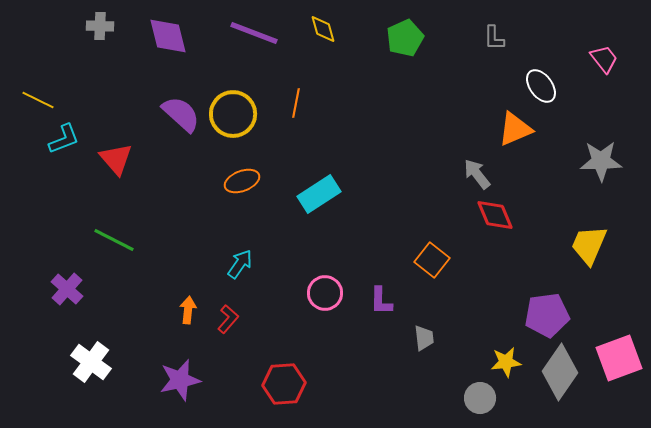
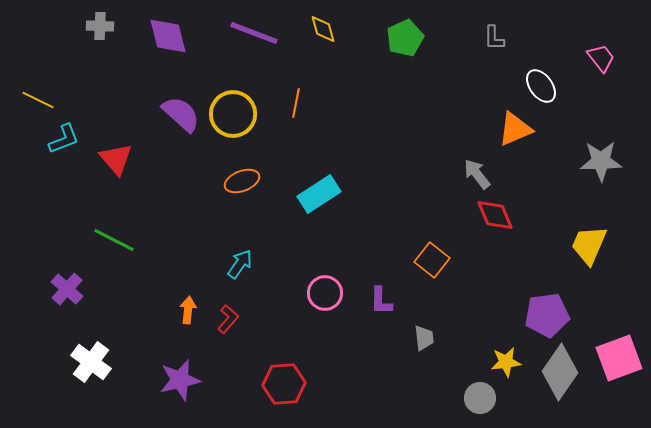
pink trapezoid: moved 3 px left, 1 px up
